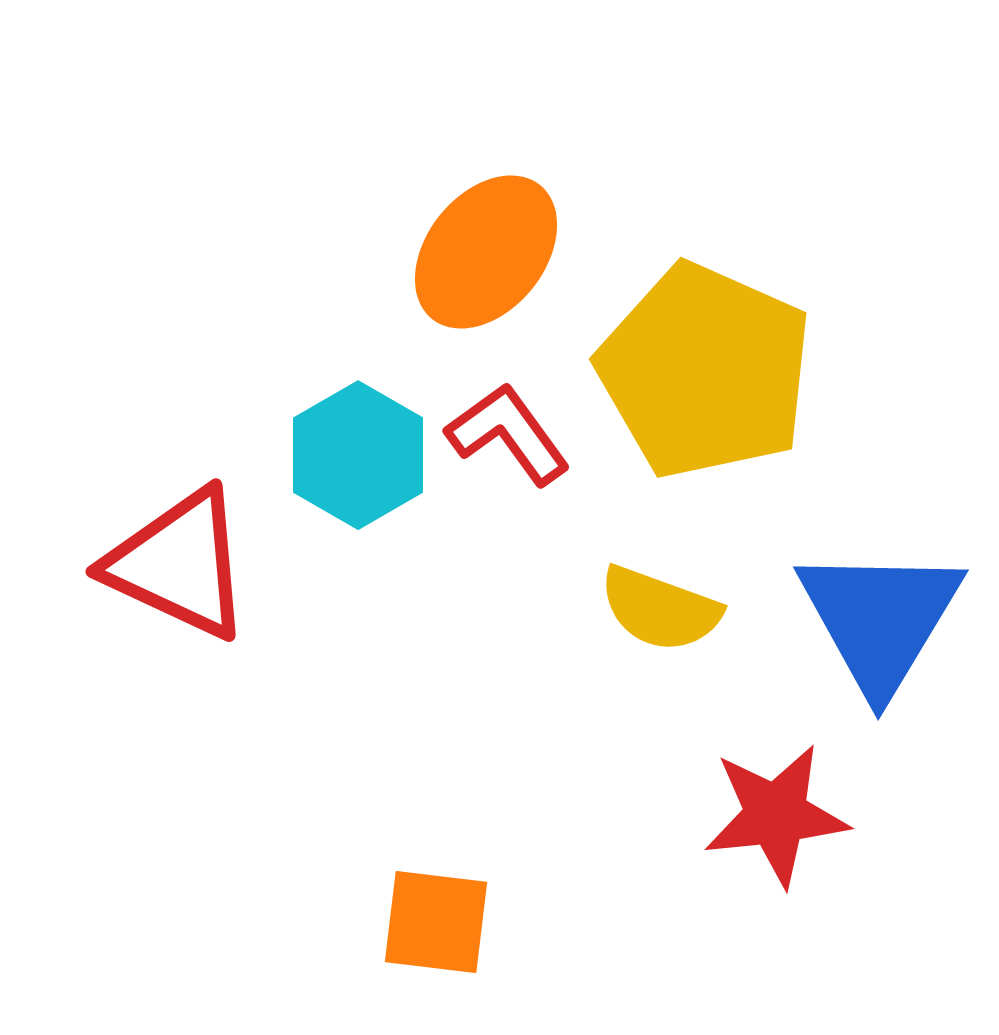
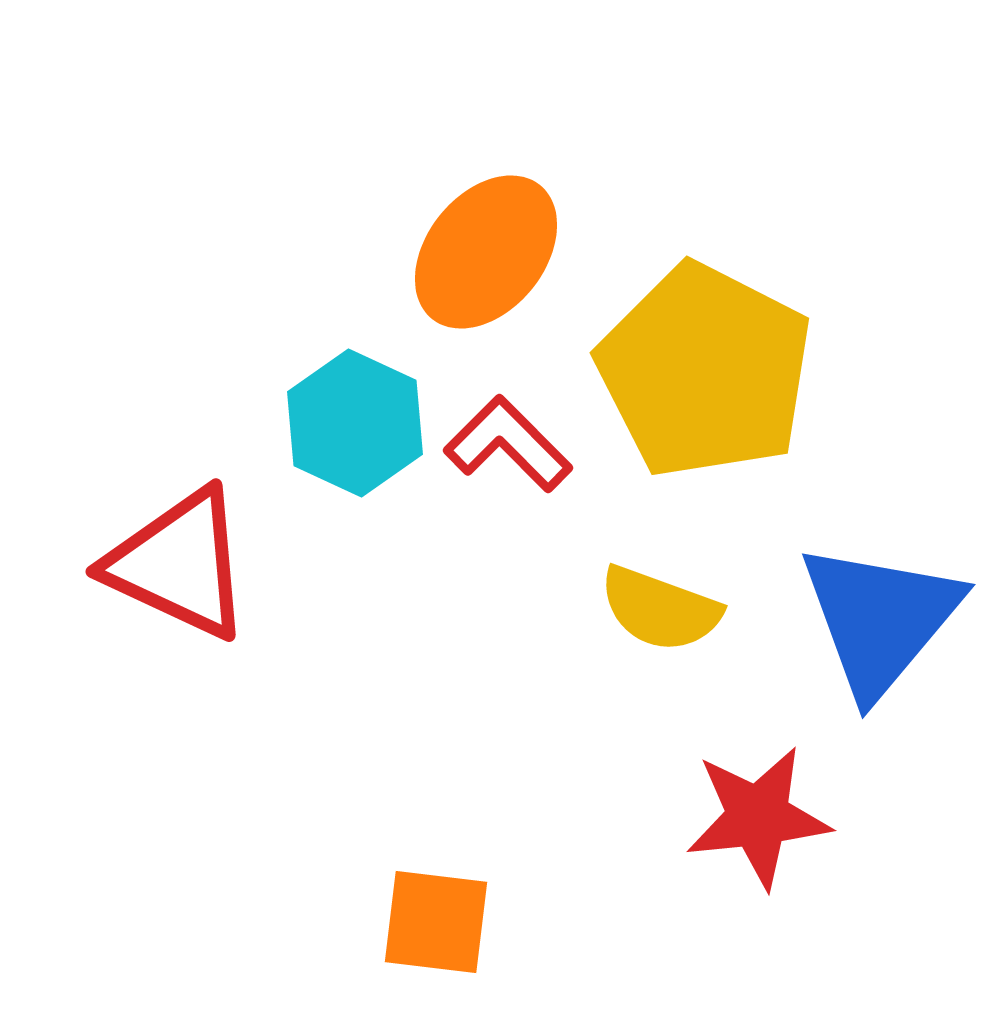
yellow pentagon: rotated 3 degrees clockwise
red L-shape: moved 10 px down; rotated 9 degrees counterclockwise
cyan hexagon: moved 3 px left, 32 px up; rotated 5 degrees counterclockwise
blue triangle: rotated 9 degrees clockwise
red star: moved 18 px left, 2 px down
